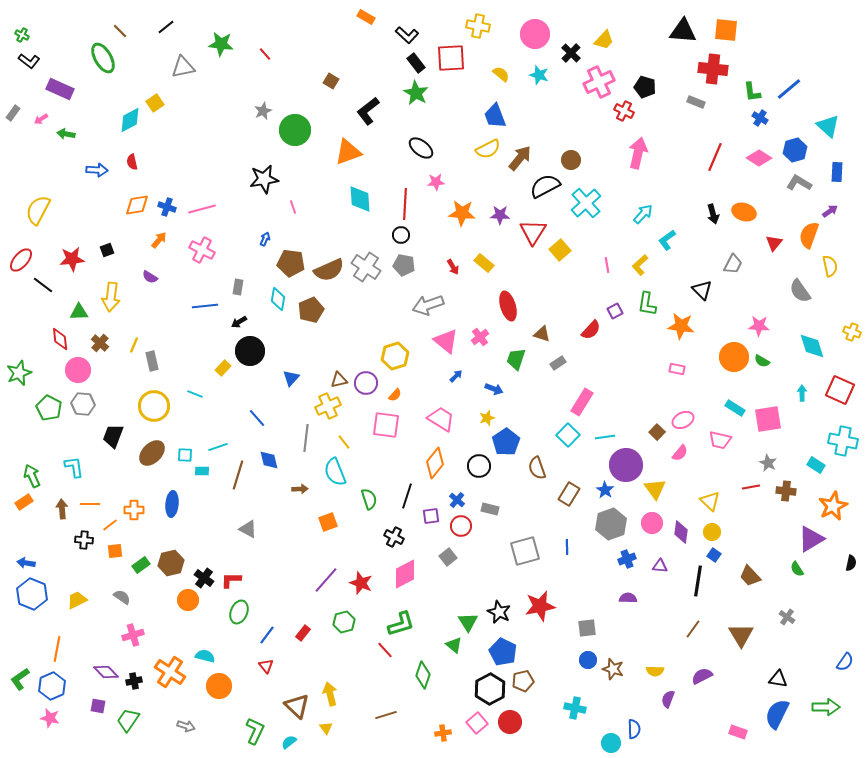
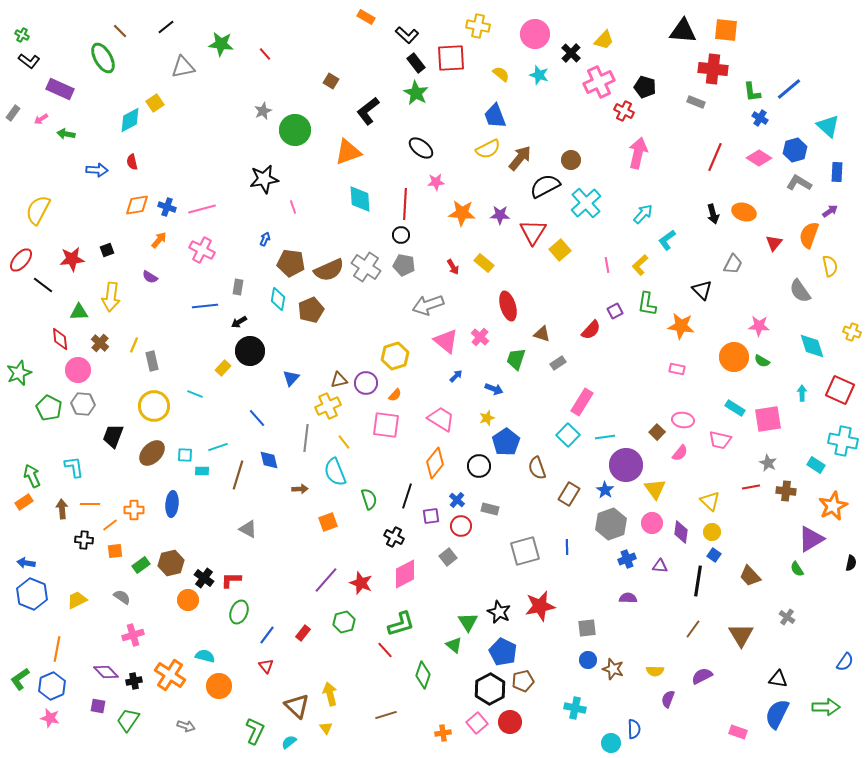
pink cross at (480, 337): rotated 12 degrees counterclockwise
pink ellipse at (683, 420): rotated 35 degrees clockwise
orange cross at (170, 672): moved 3 px down
